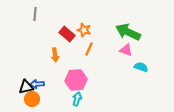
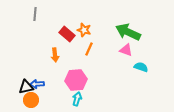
orange circle: moved 1 px left, 1 px down
